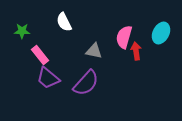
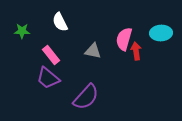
white semicircle: moved 4 px left
cyan ellipse: rotated 60 degrees clockwise
pink semicircle: moved 2 px down
gray triangle: moved 1 px left
pink rectangle: moved 11 px right
purple semicircle: moved 14 px down
